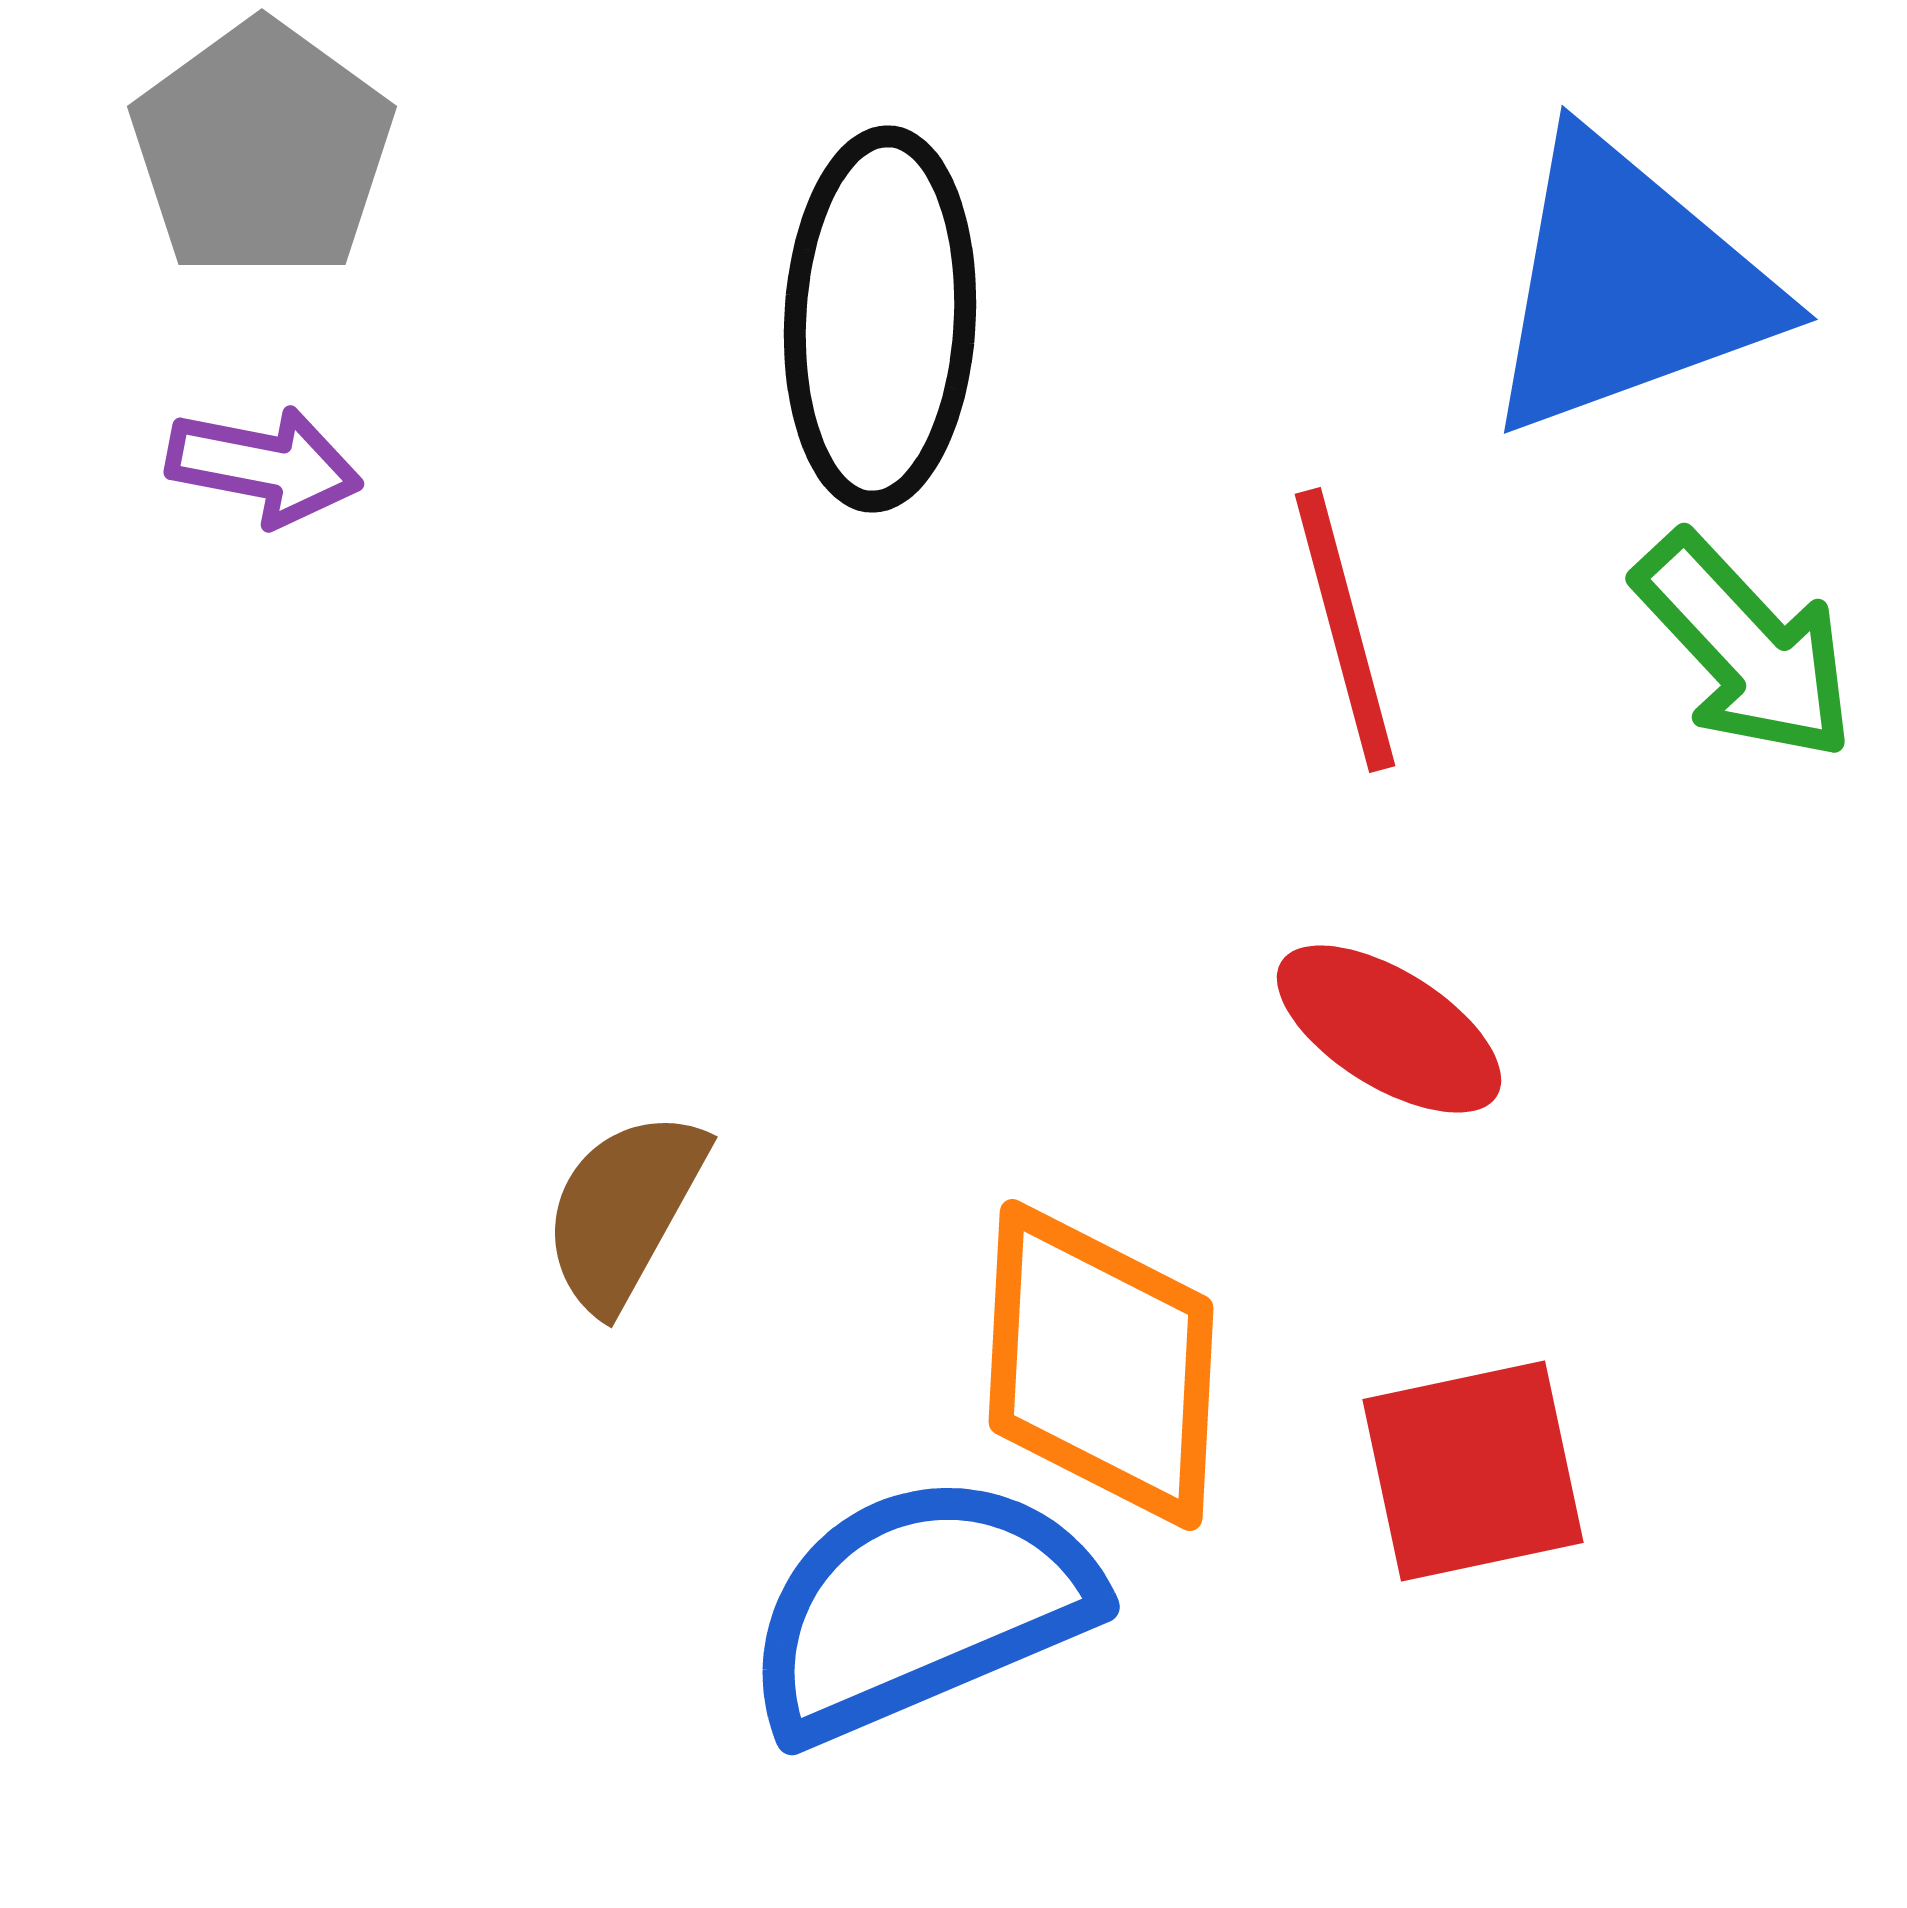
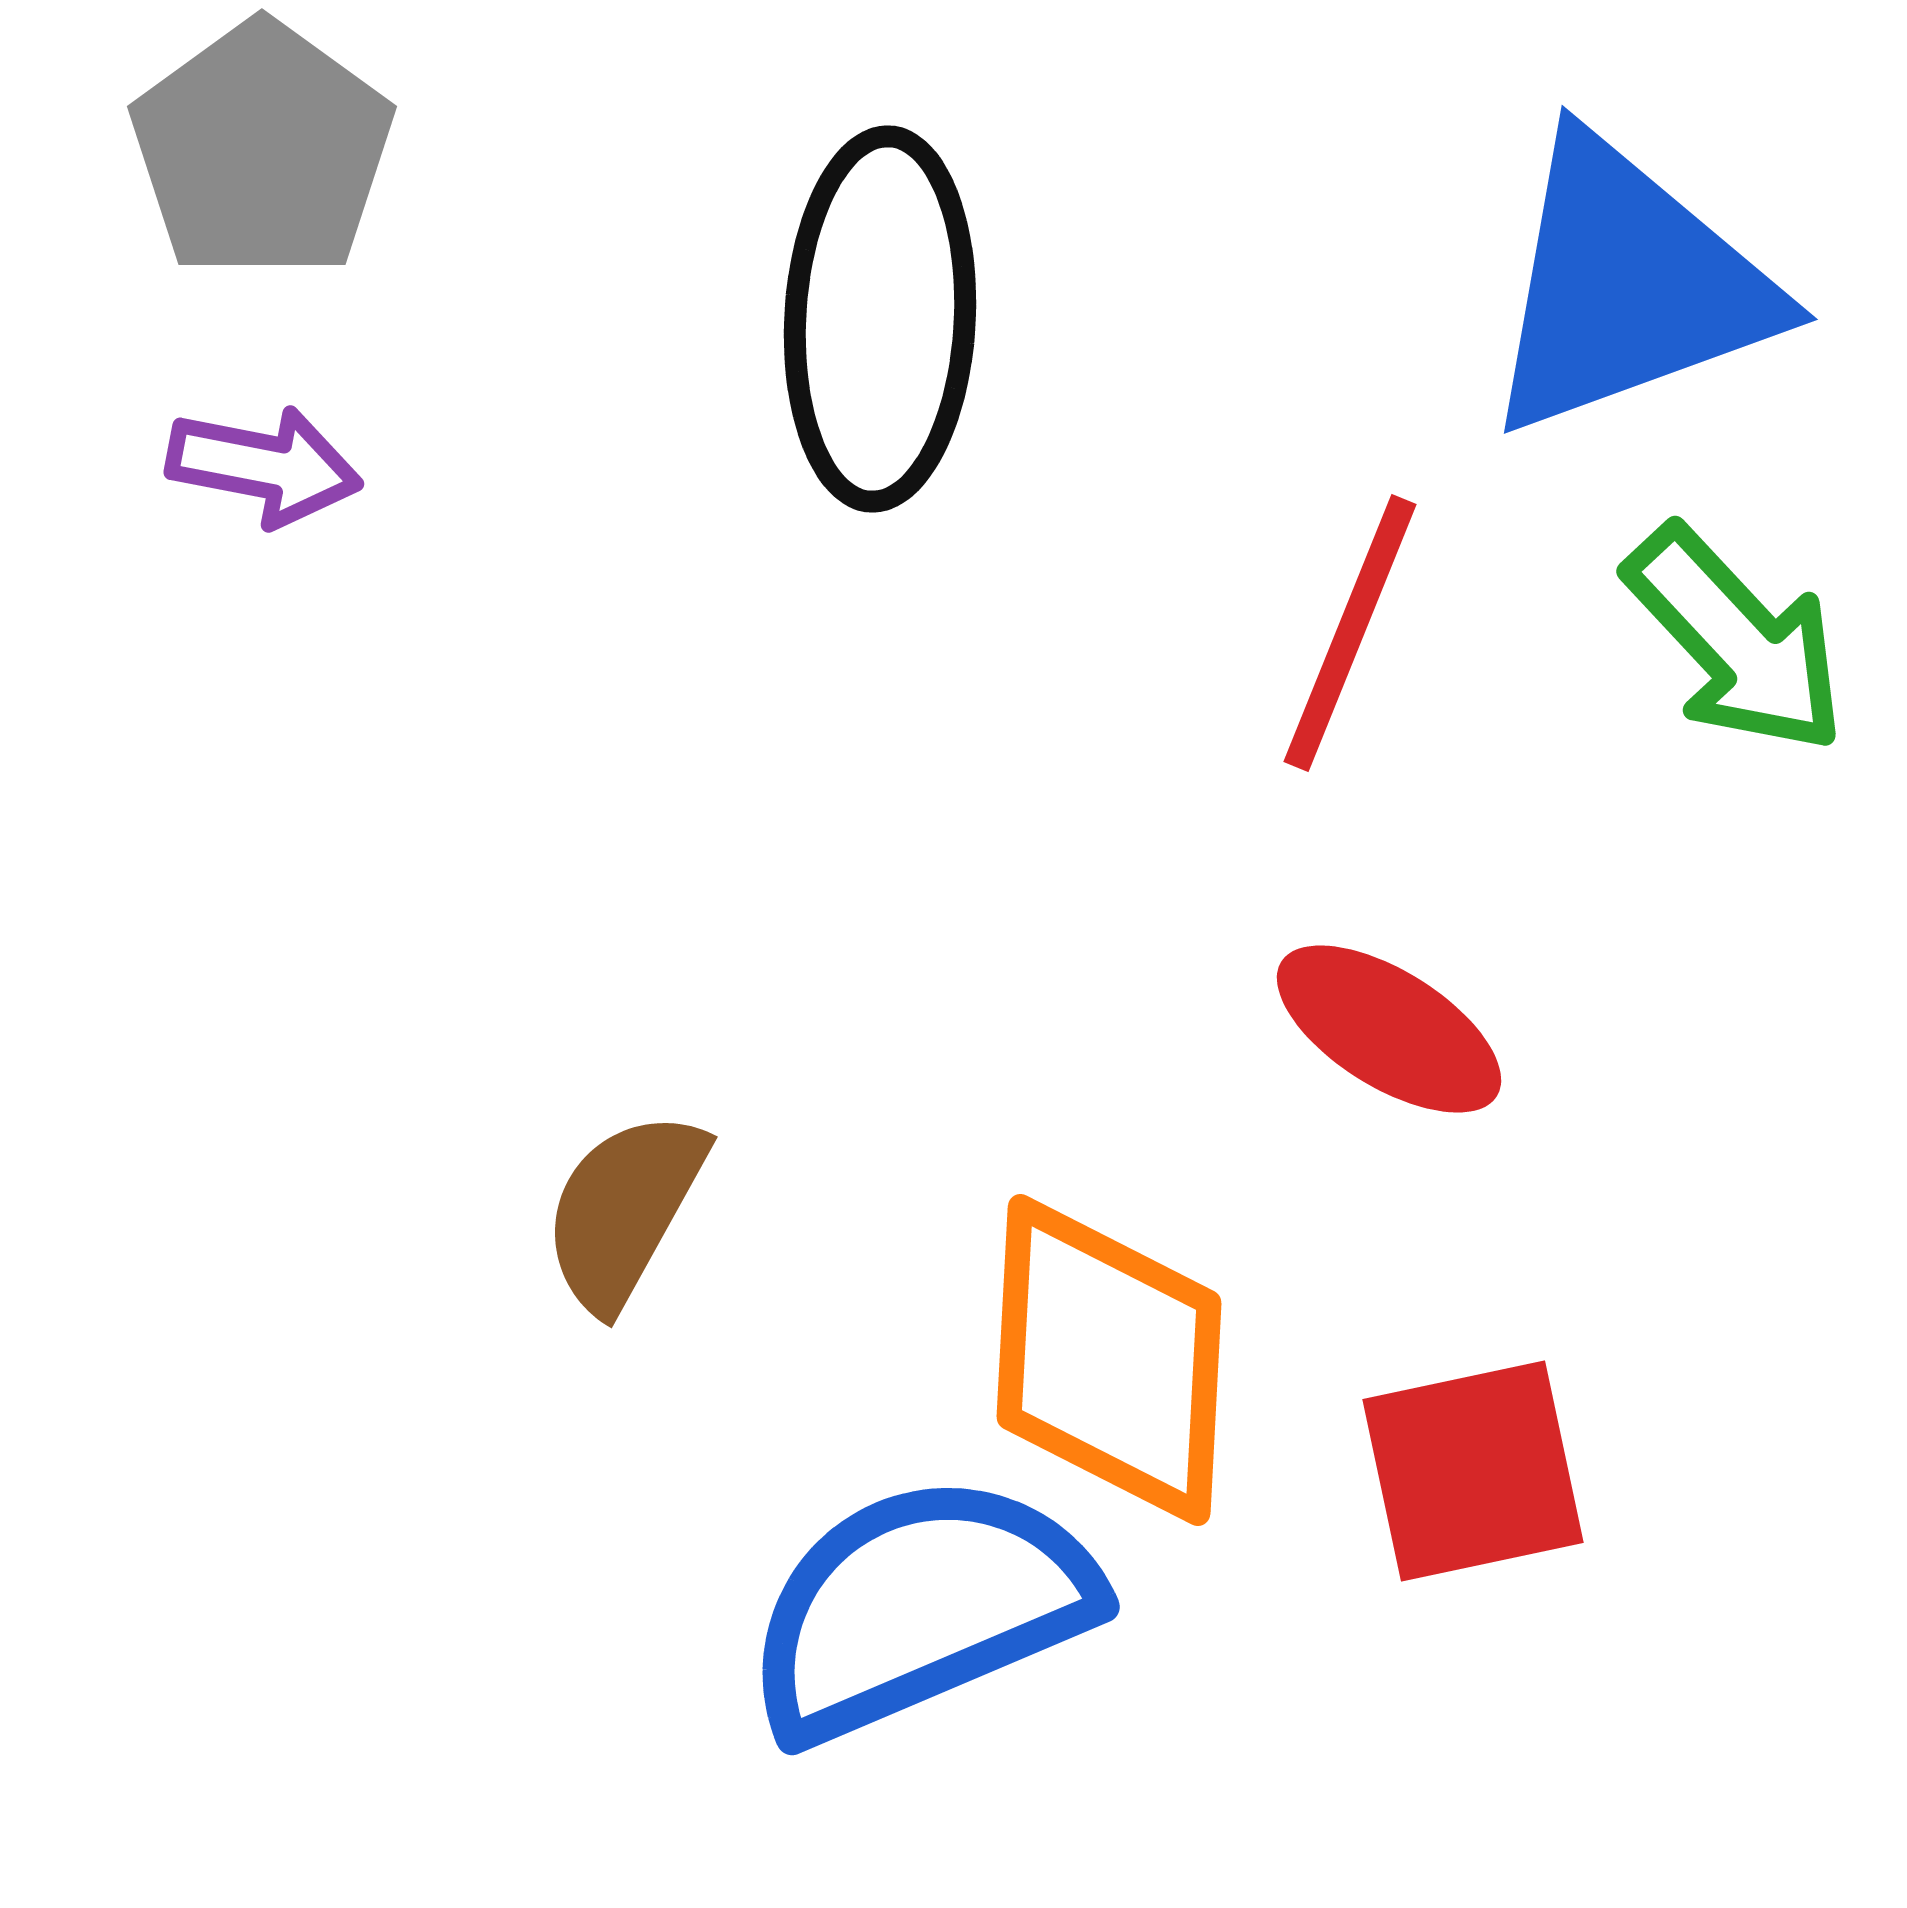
red line: moved 5 px right, 3 px down; rotated 37 degrees clockwise
green arrow: moved 9 px left, 7 px up
orange diamond: moved 8 px right, 5 px up
